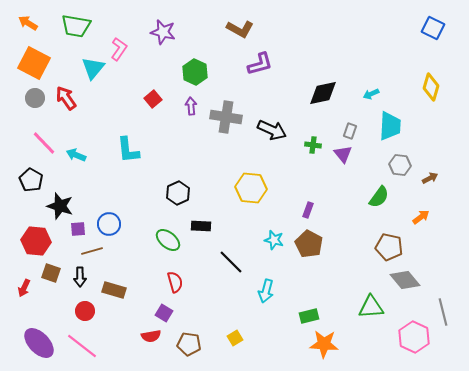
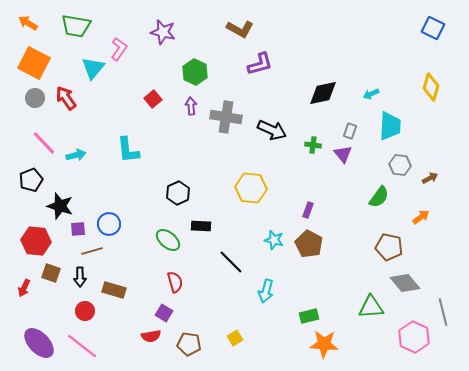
cyan arrow at (76, 155): rotated 144 degrees clockwise
black pentagon at (31, 180): rotated 20 degrees clockwise
gray diamond at (405, 280): moved 3 px down
